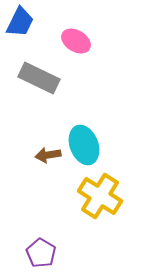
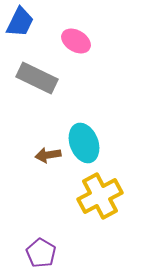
gray rectangle: moved 2 px left
cyan ellipse: moved 2 px up
yellow cross: rotated 30 degrees clockwise
